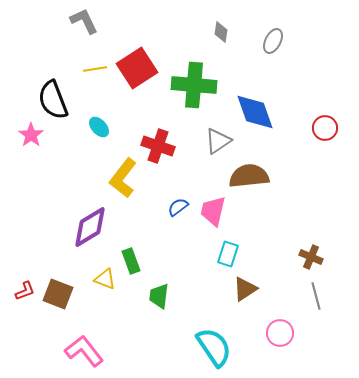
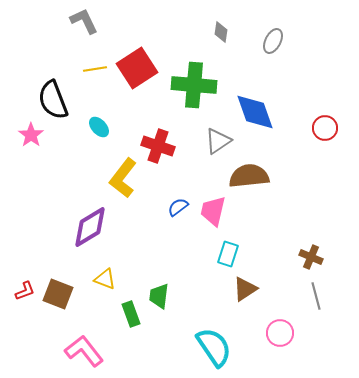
green rectangle: moved 53 px down
